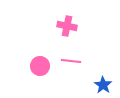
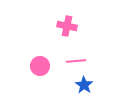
pink line: moved 5 px right; rotated 12 degrees counterclockwise
blue star: moved 19 px left
